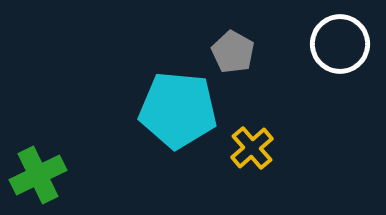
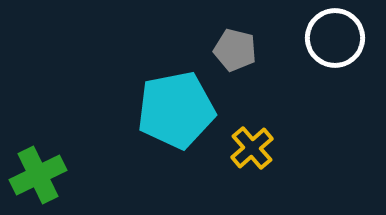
white circle: moved 5 px left, 6 px up
gray pentagon: moved 2 px right, 2 px up; rotated 15 degrees counterclockwise
cyan pentagon: moved 2 px left; rotated 16 degrees counterclockwise
